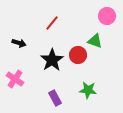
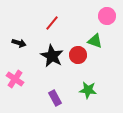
black star: moved 4 px up; rotated 10 degrees counterclockwise
